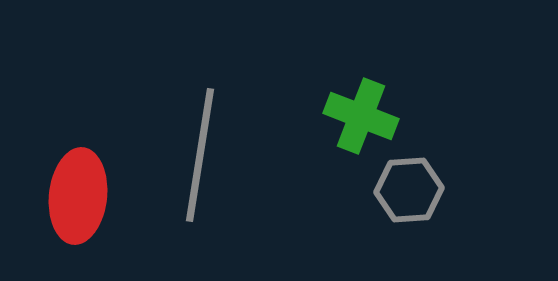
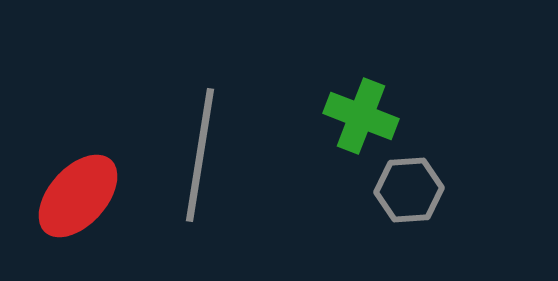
red ellipse: rotated 36 degrees clockwise
